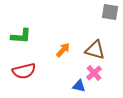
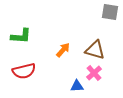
blue triangle: moved 2 px left; rotated 16 degrees counterclockwise
